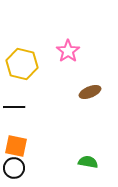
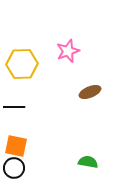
pink star: rotated 15 degrees clockwise
yellow hexagon: rotated 16 degrees counterclockwise
